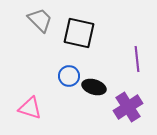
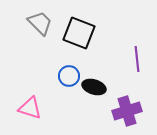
gray trapezoid: moved 3 px down
black square: rotated 8 degrees clockwise
purple cross: moved 1 px left, 4 px down; rotated 16 degrees clockwise
